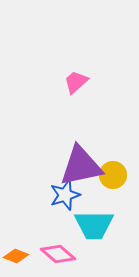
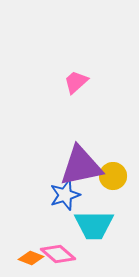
yellow circle: moved 1 px down
orange diamond: moved 15 px right, 2 px down
